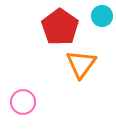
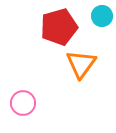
red pentagon: moved 1 px left; rotated 21 degrees clockwise
pink circle: moved 1 px down
